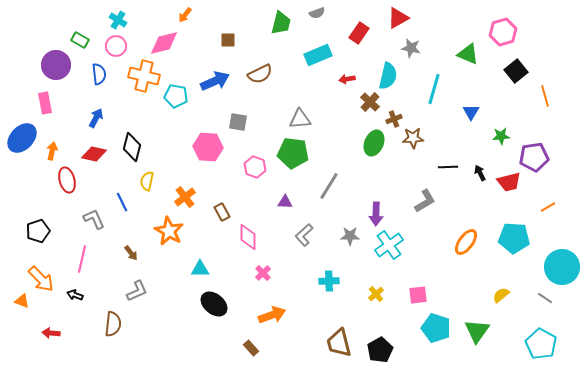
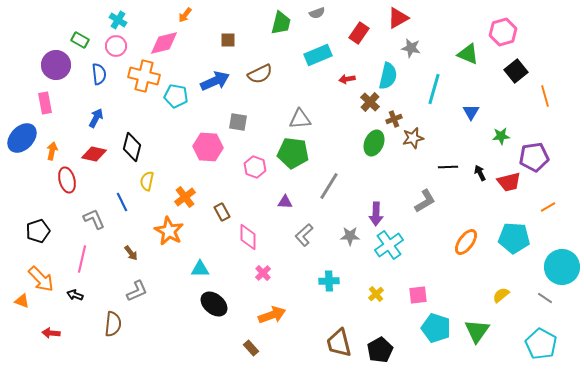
brown star at (413, 138): rotated 10 degrees counterclockwise
